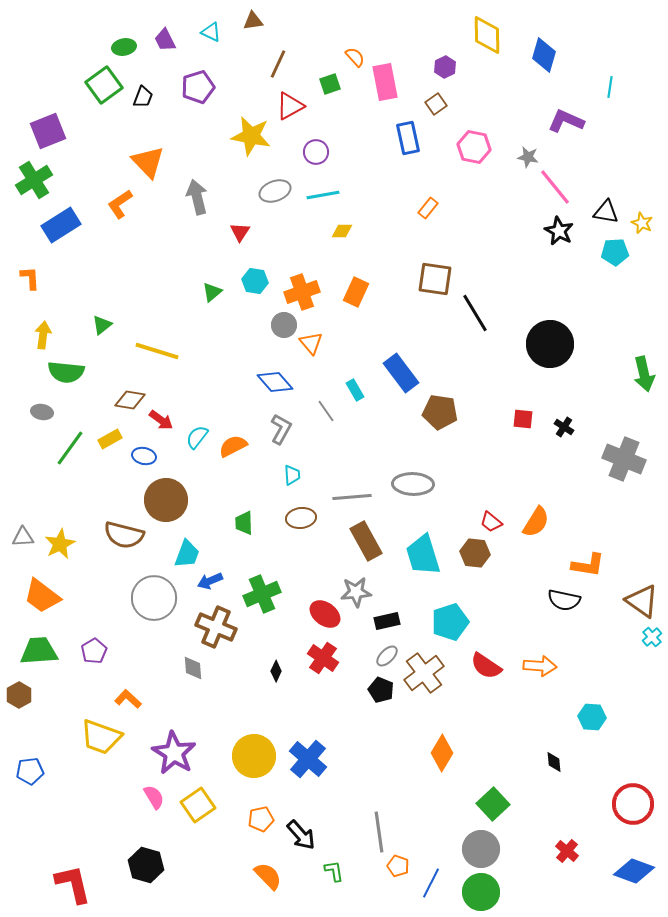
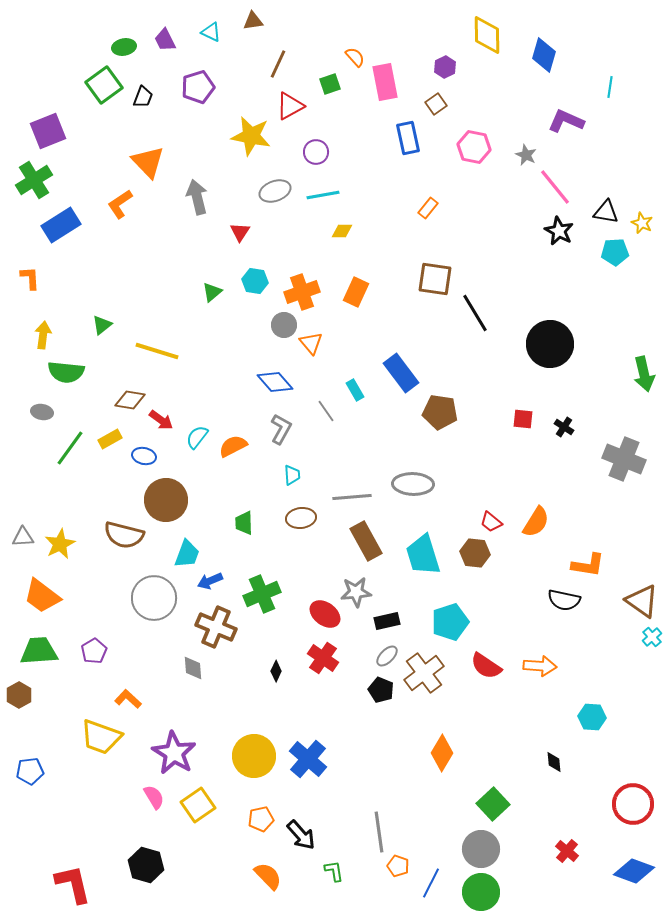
gray star at (528, 157): moved 2 px left, 2 px up; rotated 15 degrees clockwise
